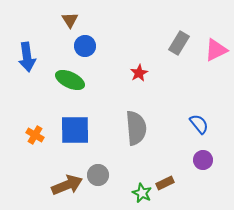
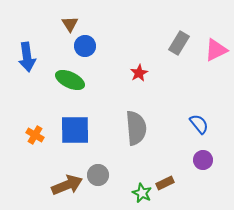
brown triangle: moved 4 px down
